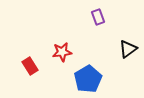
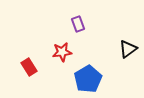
purple rectangle: moved 20 px left, 7 px down
red rectangle: moved 1 px left, 1 px down
